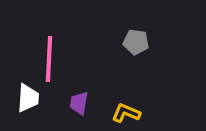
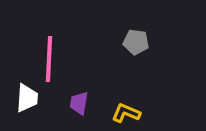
white trapezoid: moved 1 px left
